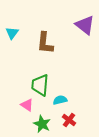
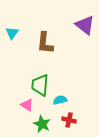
red cross: rotated 24 degrees counterclockwise
